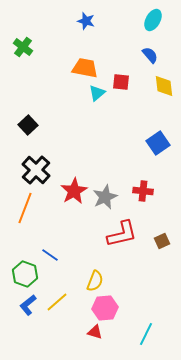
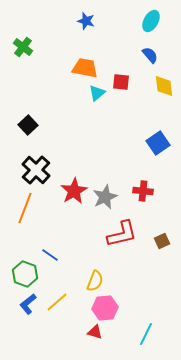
cyan ellipse: moved 2 px left, 1 px down
blue L-shape: moved 1 px up
